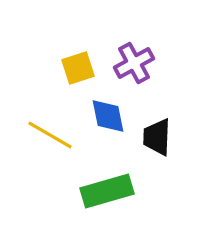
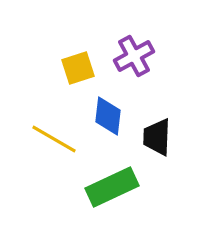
purple cross: moved 7 px up
blue diamond: rotated 18 degrees clockwise
yellow line: moved 4 px right, 4 px down
green rectangle: moved 5 px right, 4 px up; rotated 9 degrees counterclockwise
